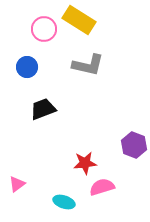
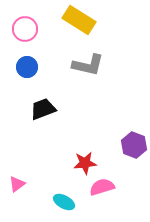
pink circle: moved 19 px left
cyan ellipse: rotated 10 degrees clockwise
